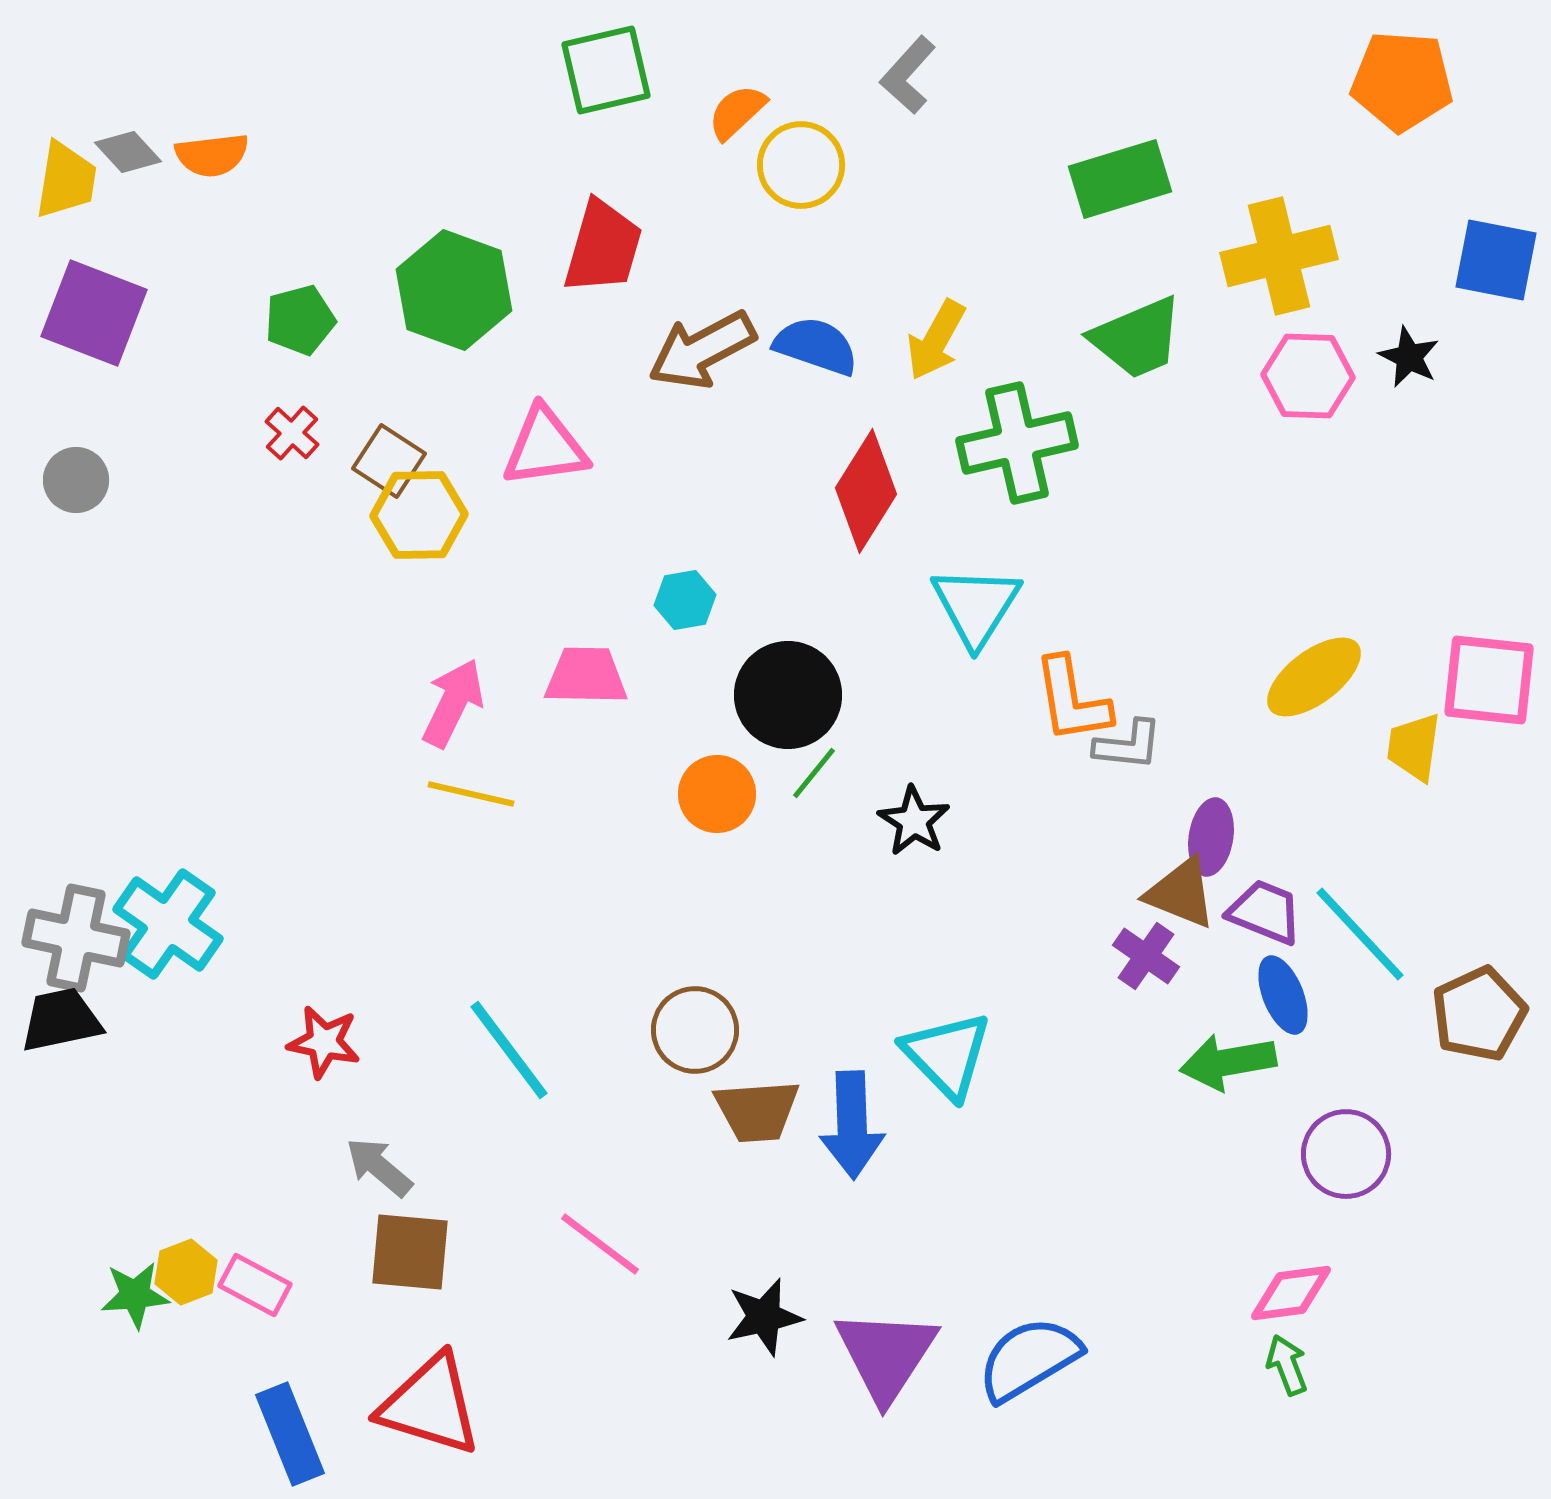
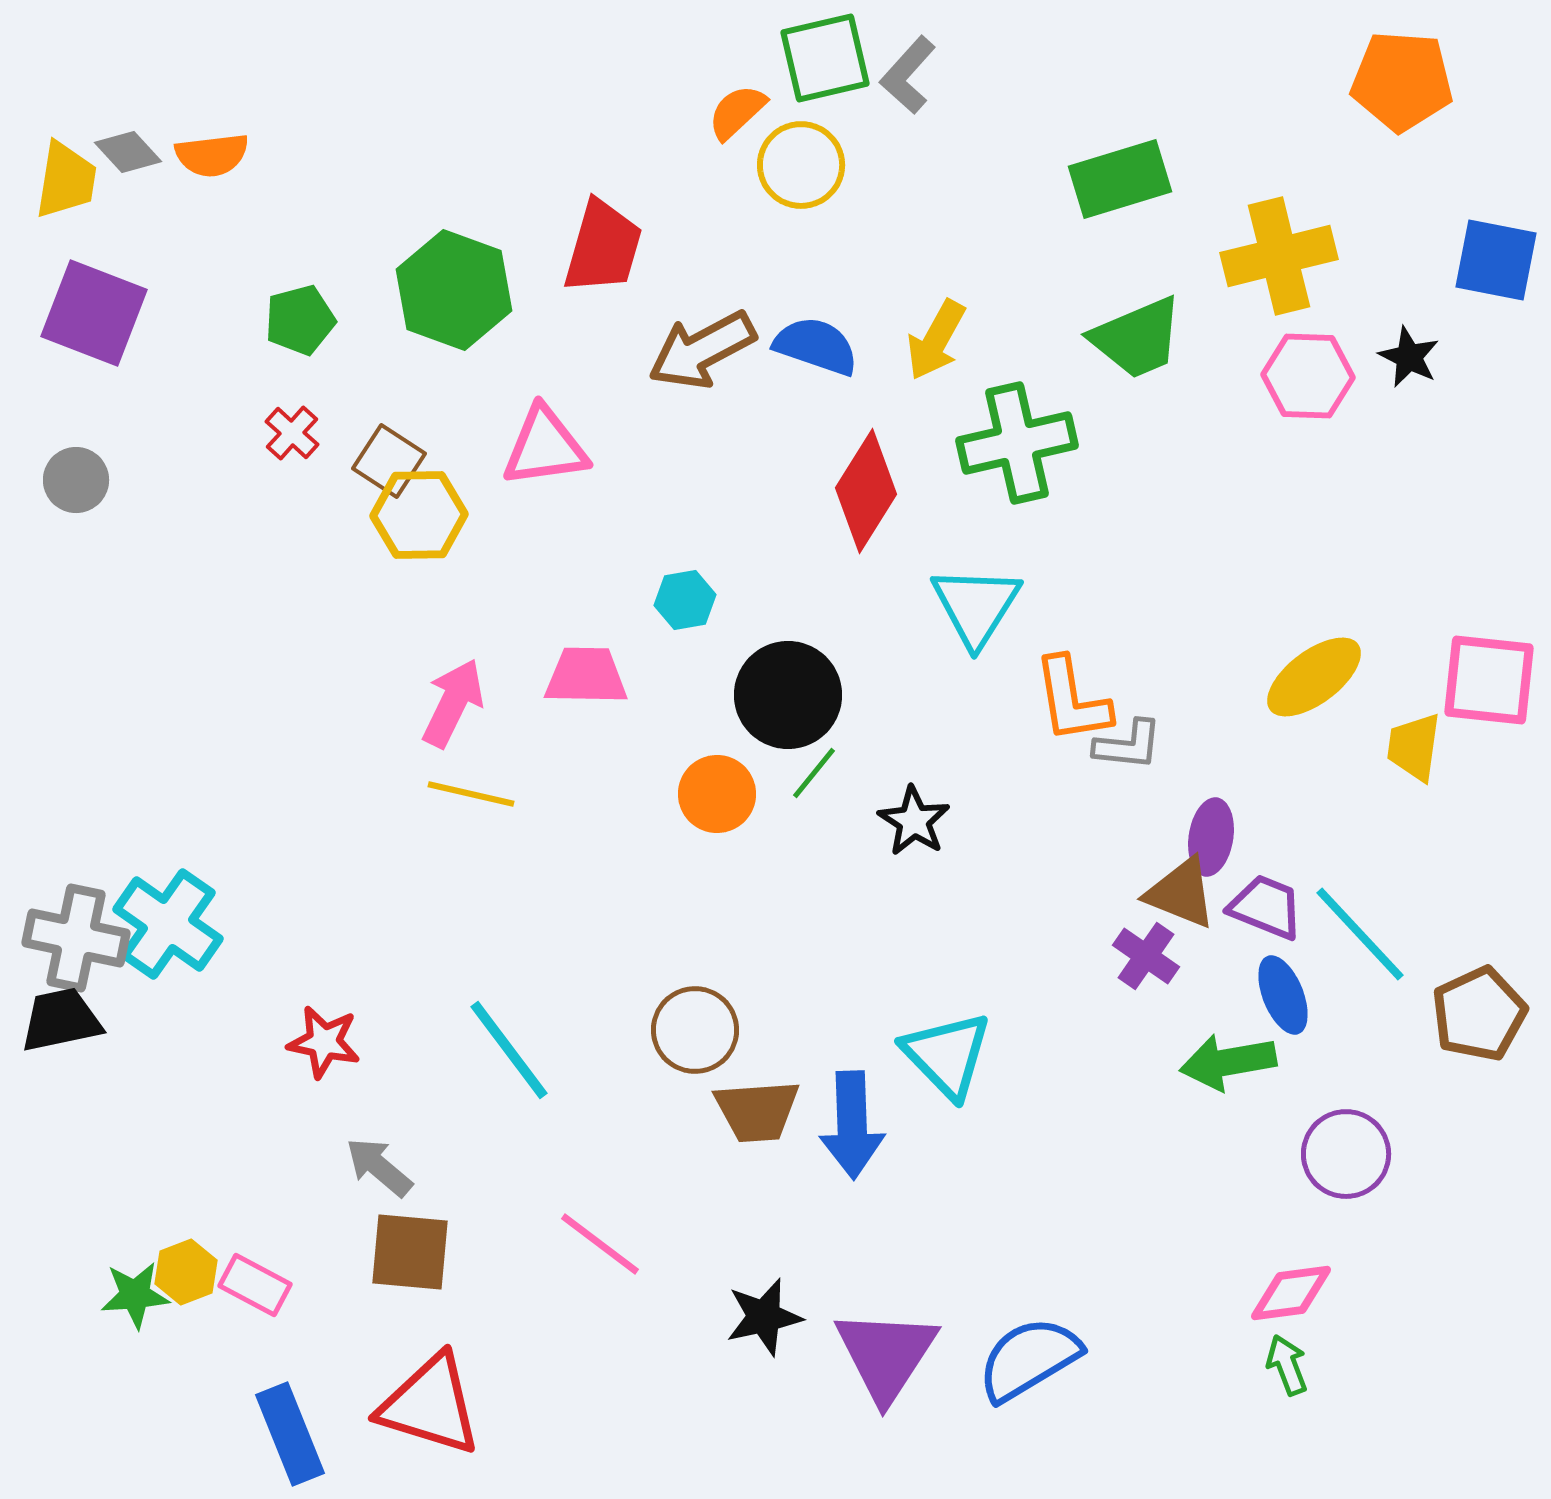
green square at (606, 70): moved 219 px right, 12 px up
purple trapezoid at (1265, 912): moved 1 px right, 5 px up
